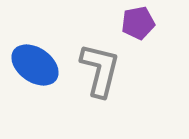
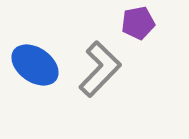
gray L-shape: moved 1 px up; rotated 30 degrees clockwise
